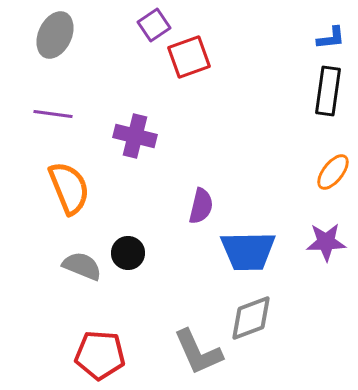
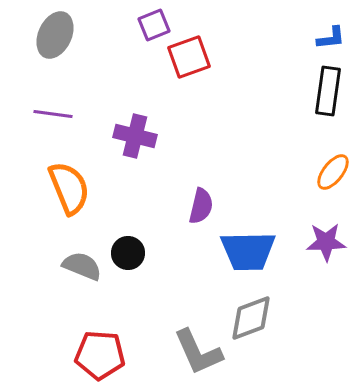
purple square: rotated 12 degrees clockwise
